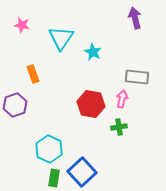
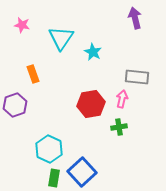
red hexagon: rotated 20 degrees counterclockwise
